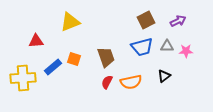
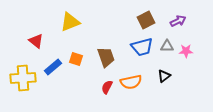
red triangle: rotated 42 degrees clockwise
orange square: moved 2 px right
red semicircle: moved 5 px down
